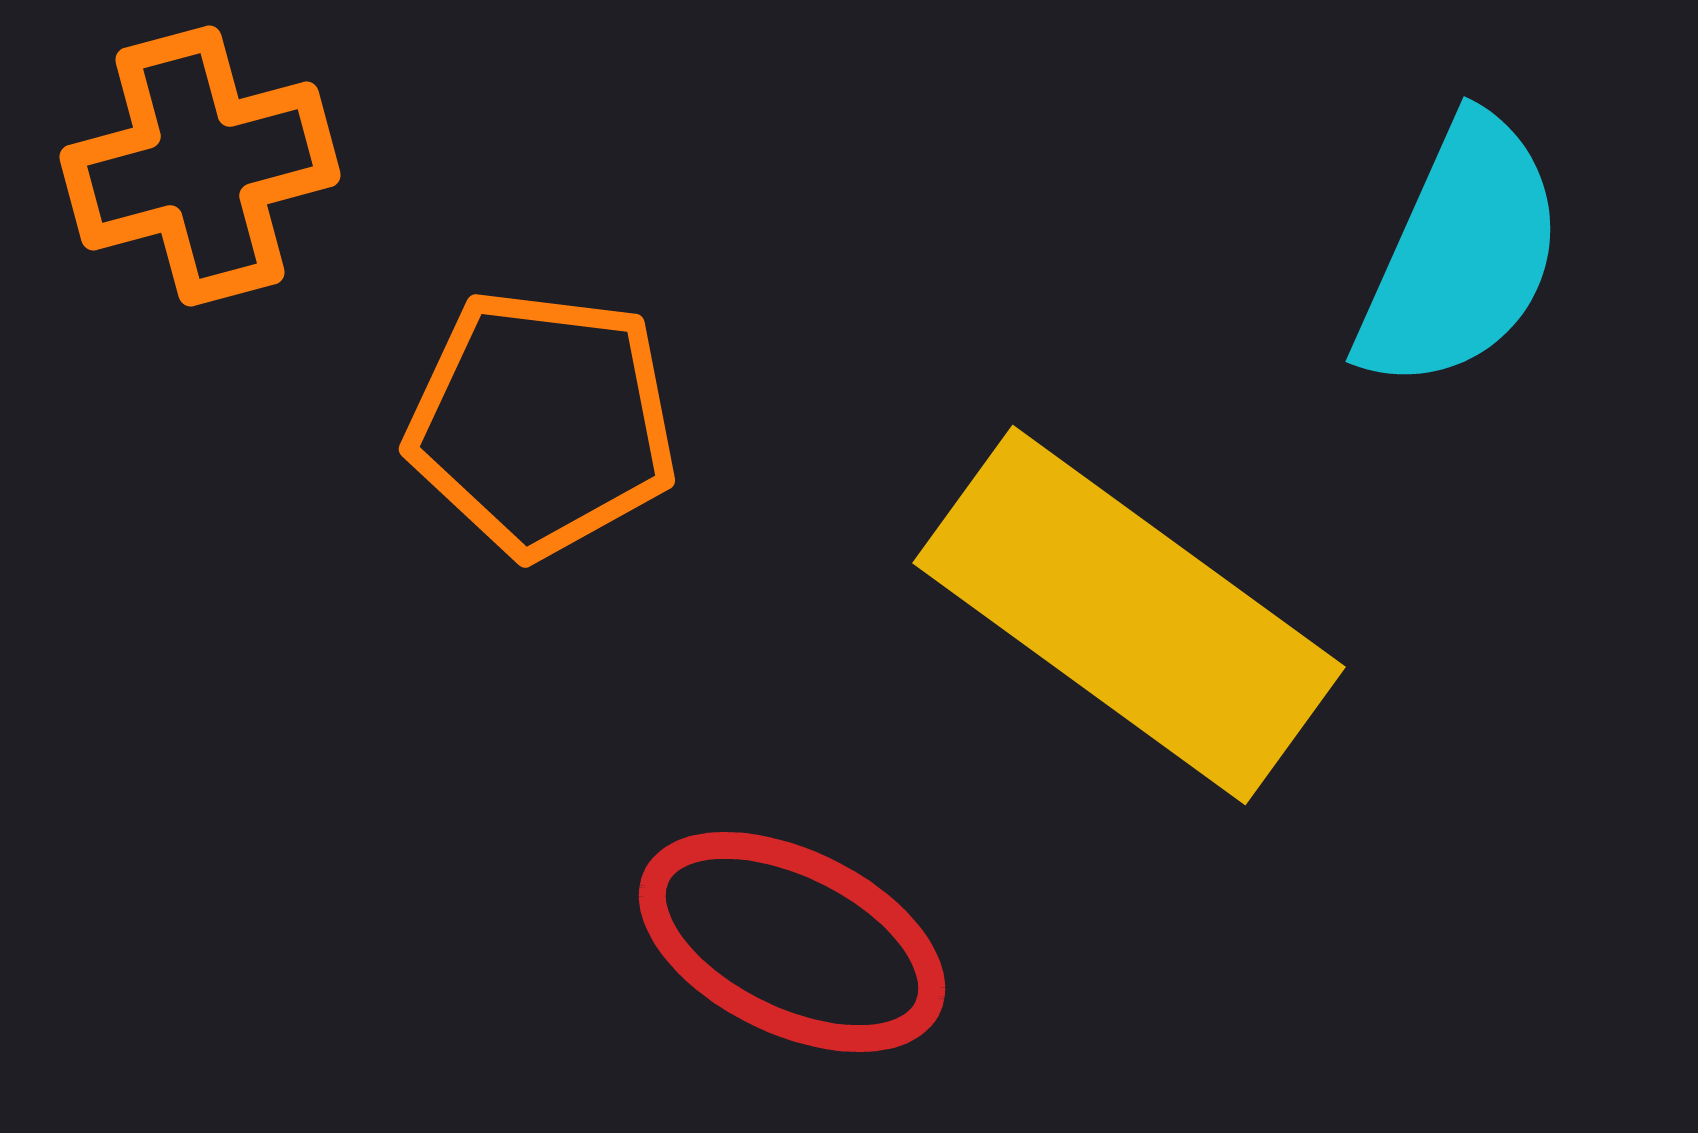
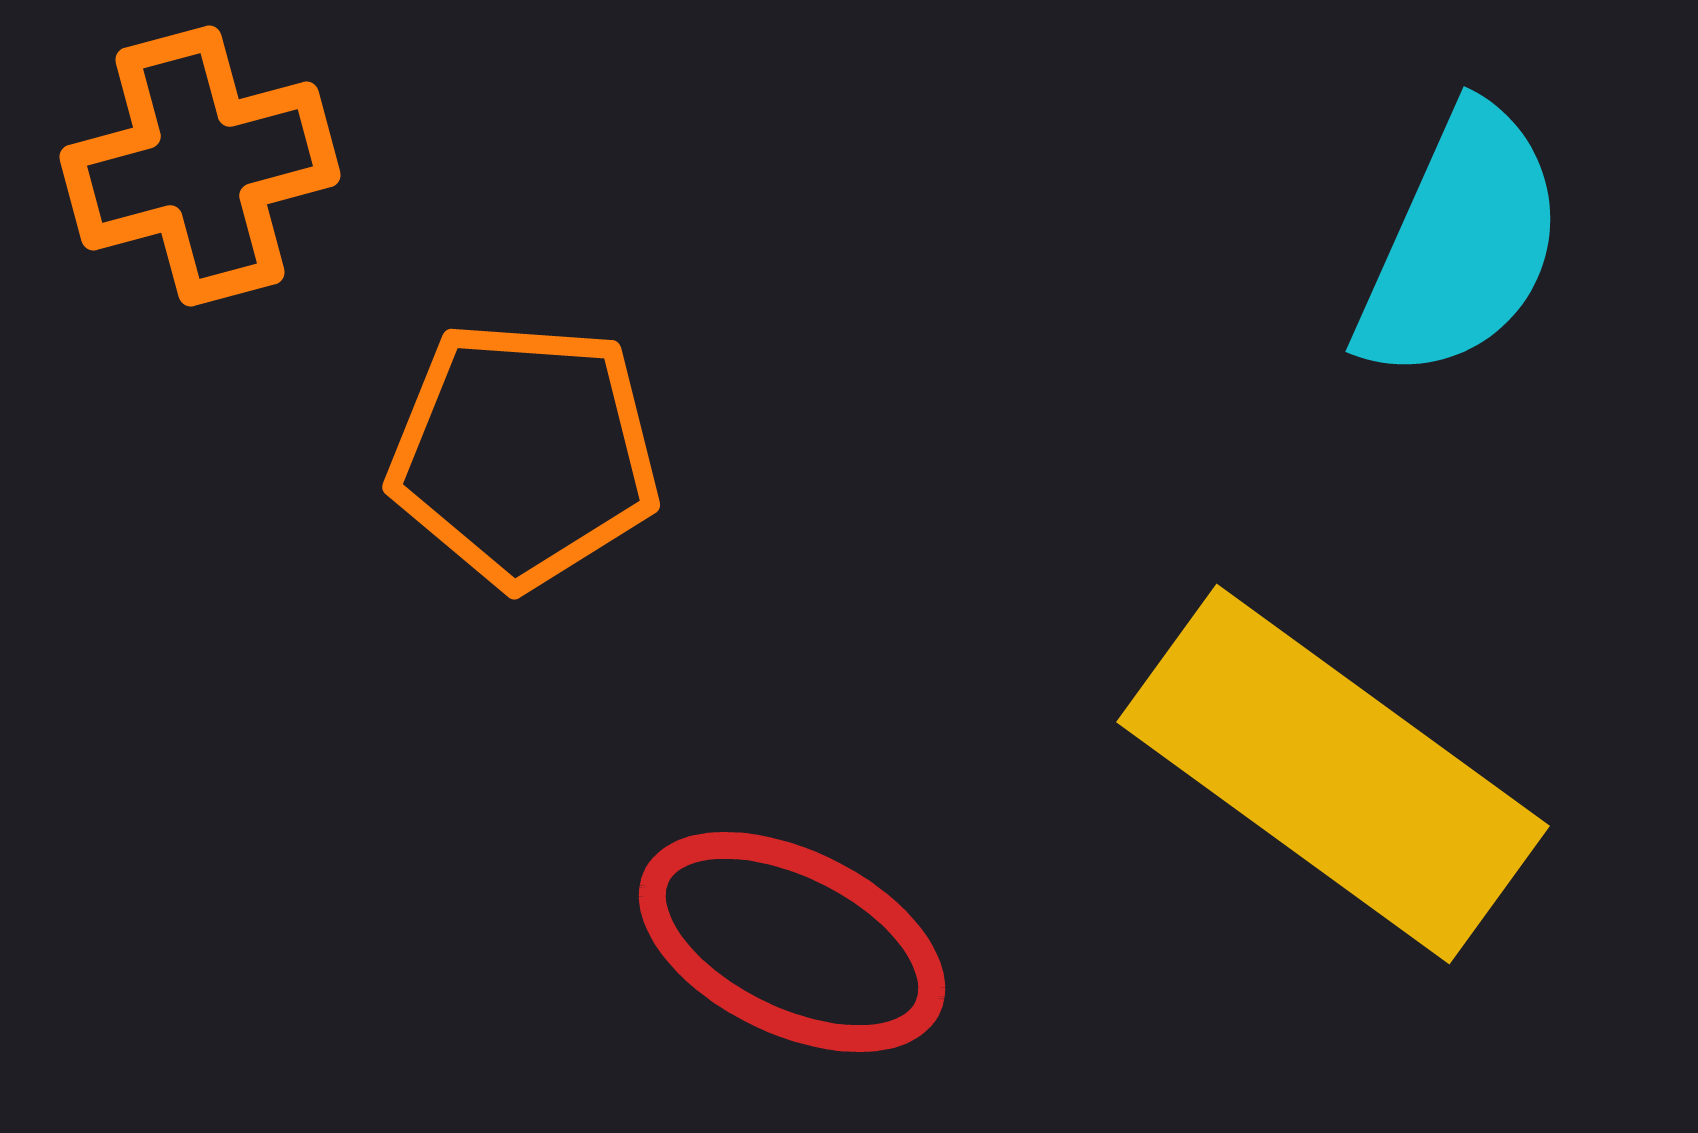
cyan semicircle: moved 10 px up
orange pentagon: moved 18 px left, 31 px down; rotated 3 degrees counterclockwise
yellow rectangle: moved 204 px right, 159 px down
